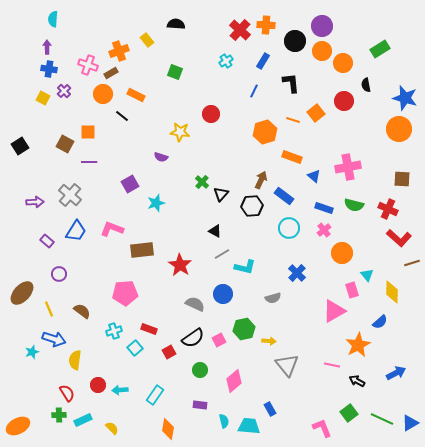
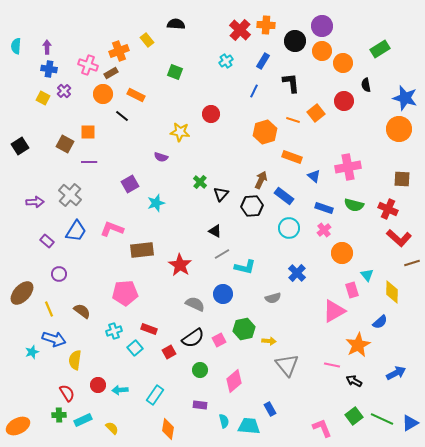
cyan semicircle at (53, 19): moved 37 px left, 27 px down
green cross at (202, 182): moved 2 px left
black arrow at (357, 381): moved 3 px left
green square at (349, 413): moved 5 px right, 3 px down
